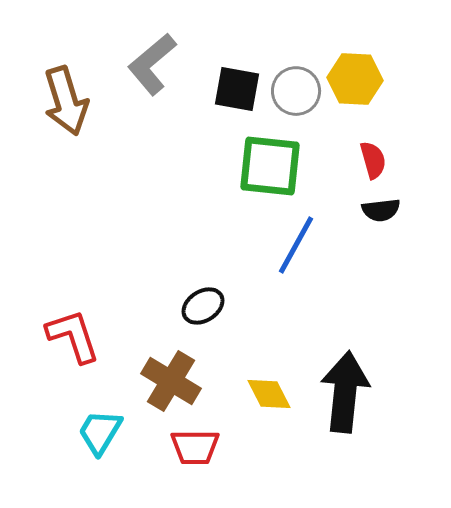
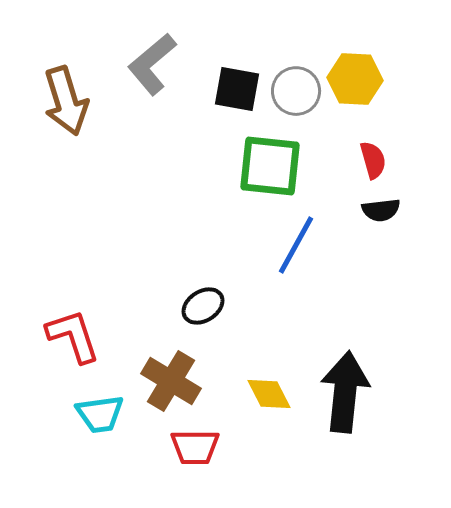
cyan trapezoid: moved 18 px up; rotated 129 degrees counterclockwise
